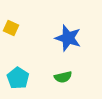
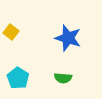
yellow square: moved 4 px down; rotated 14 degrees clockwise
green semicircle: moved 1 px down; rotated 18 degrees clockwise
